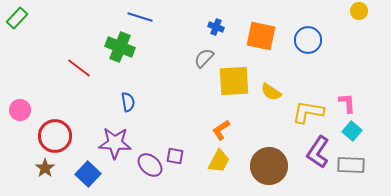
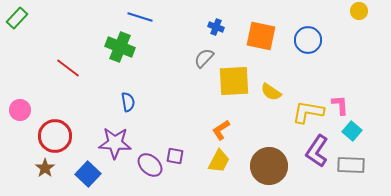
red line: moved 11 px left
pink L-shape: moved 7 px left, 2 px down
purple L-shape: moved 1 px left, 1 px up
